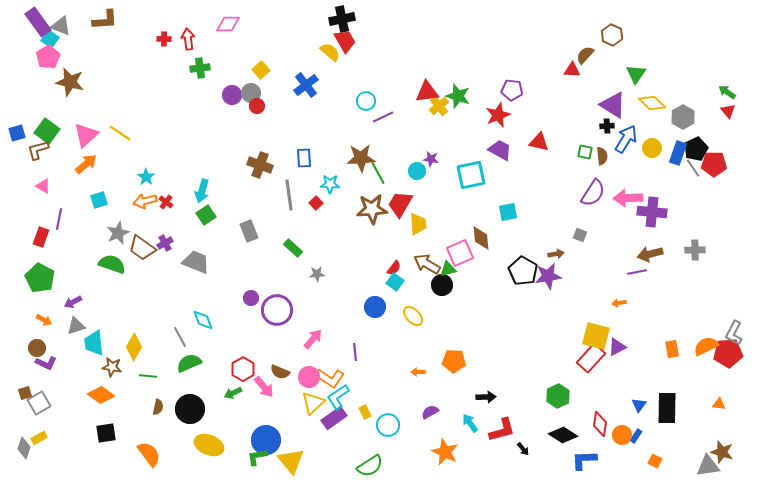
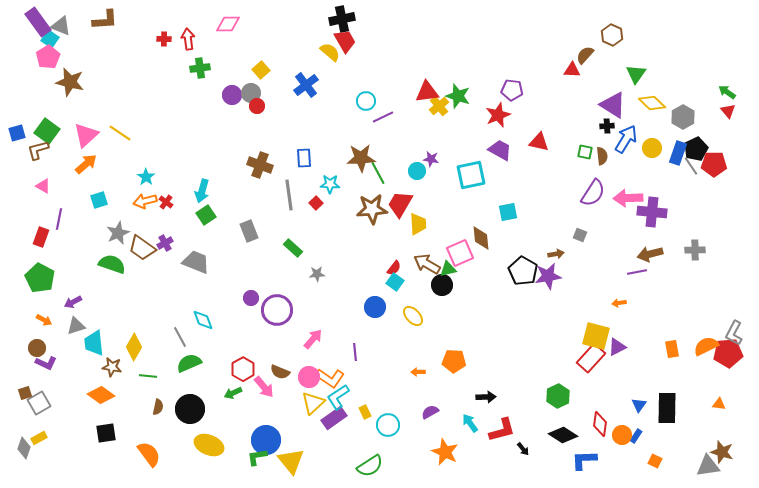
gray line at (693, 168): moved 2 px left, 2 px up
